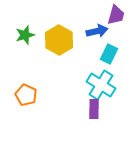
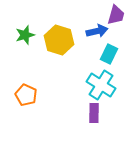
yellow hexagon: rotated 12 degrees counterclockwise
purple rectangle: moved 4 px down
